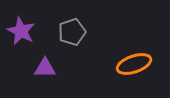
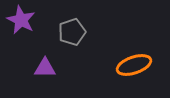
purple star: moved 11 px up
orange ellipse: moved 1 px down
